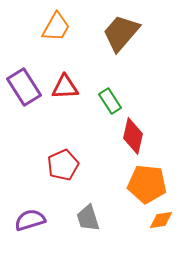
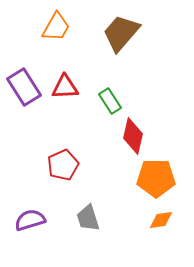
orange pentagon: moved 9 px right, 6 px up; rotated 6 degrees counterclockwise
